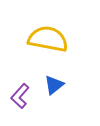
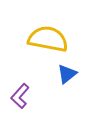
blue triangle: moved 13 px right, 11 px up
